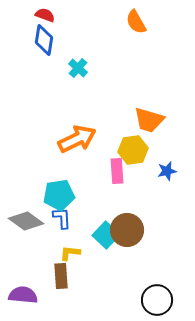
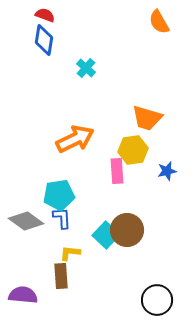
orange semicircle: moved 23 px right
cyan cross: moved 8 px right
orange trapezoid: moved 2 px left, 2 px up
orange arrow: moved 2 px left
